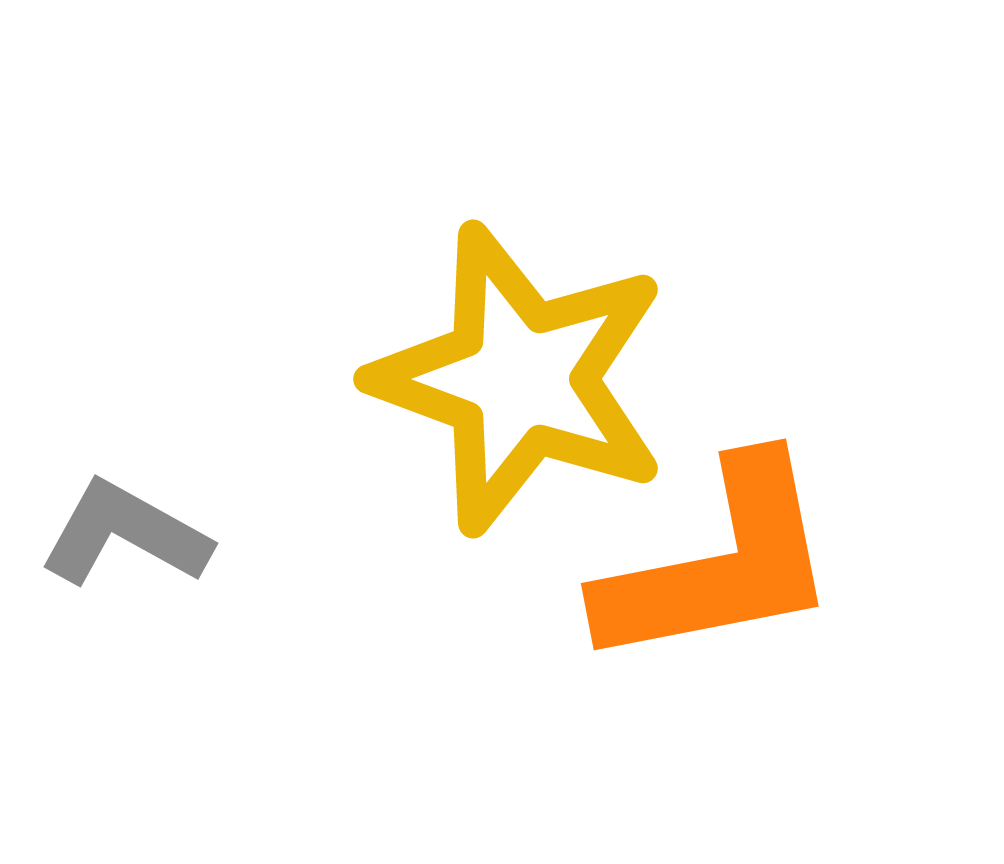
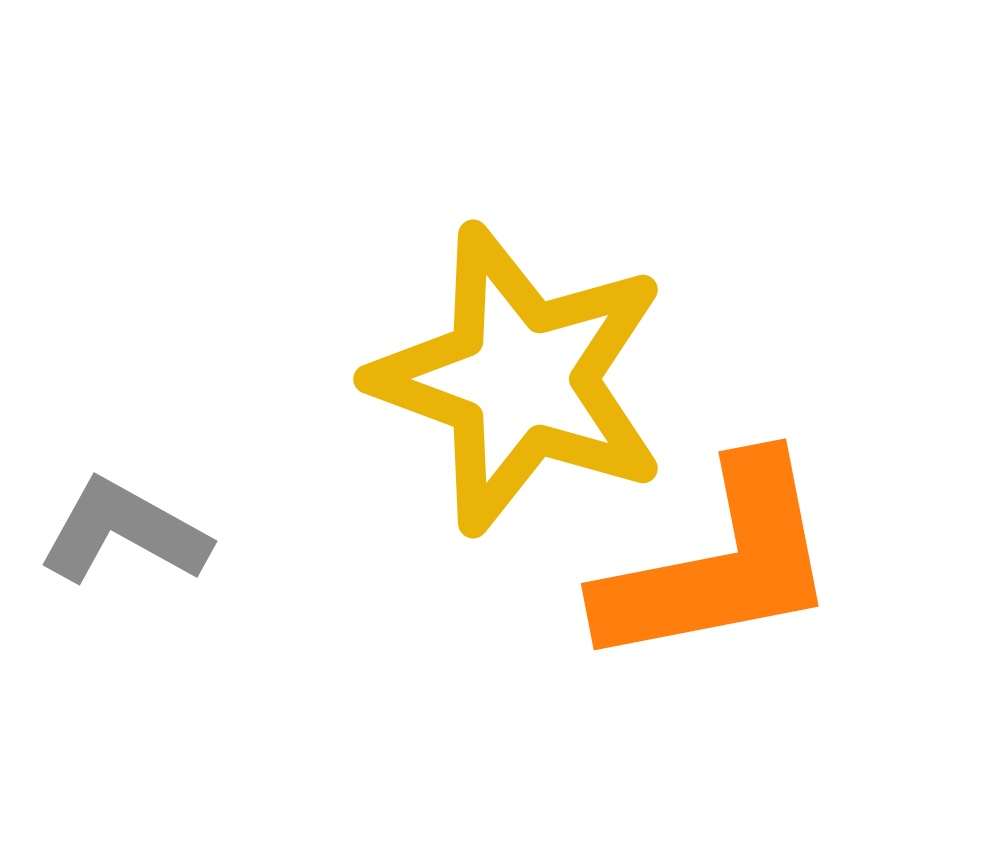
gray L-shape: moved 1 px left, 2 px up
